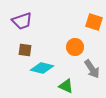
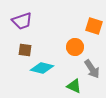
orange square: moved 4 px down
green triangle: moved 8 px right
